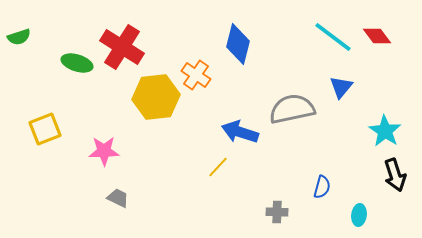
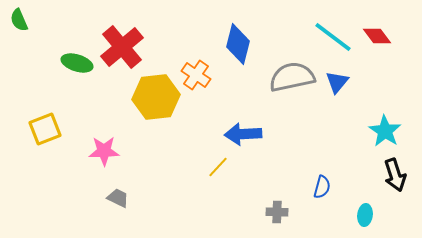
green semicircle: moved 17 px up; rotated 85 degrees clockwise
red cross: rotated 18 degrees clockwise
blue triangle: moved 4 px left, 5 px up
gray semicircle: moved 32 px up
blue arrow: moved 3 px right, 2 px down; rotated 21 degrees counterclockwise
cyan ellipse: moved 6 px right
